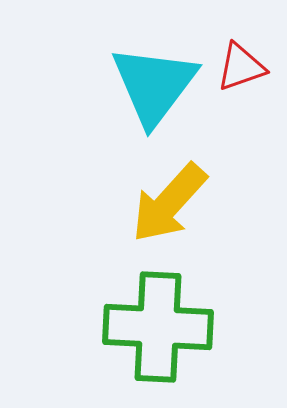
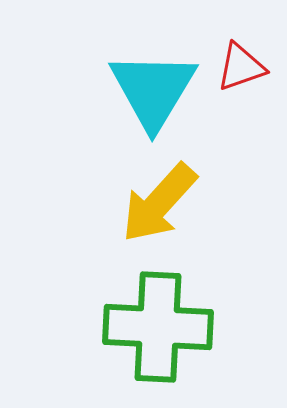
cyan triangle: moved 1 px left, 5 px down; rotated 6 degrees counterclockwise
yellow arrow: moved 10 px left
